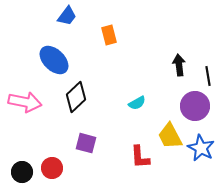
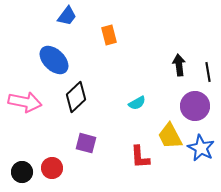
black line: moved 4 px up
